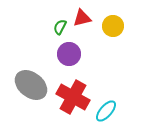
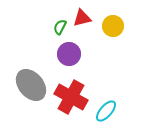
gray ellipse: rotated 12 degrees clockwise
red cross: moved 2 px left
